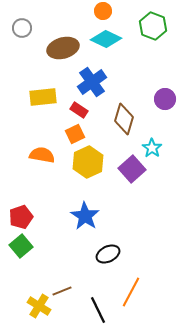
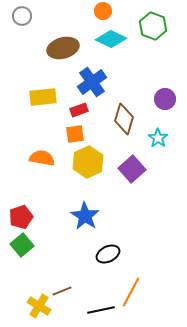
gray circle: moved 12 px up
cyan diamond: moved 5 px right
red rectangle: rotated 54 degrees counterclockwise
orange square: rotated 18 degrees clockwise
cyan star: moved 6 px right, 10 px up
orange semicircle: moved 3 px down
green square: moved 1 px right, 1 px up
black line: moved 3 px right; rotated 76 degrees counterclockwise
